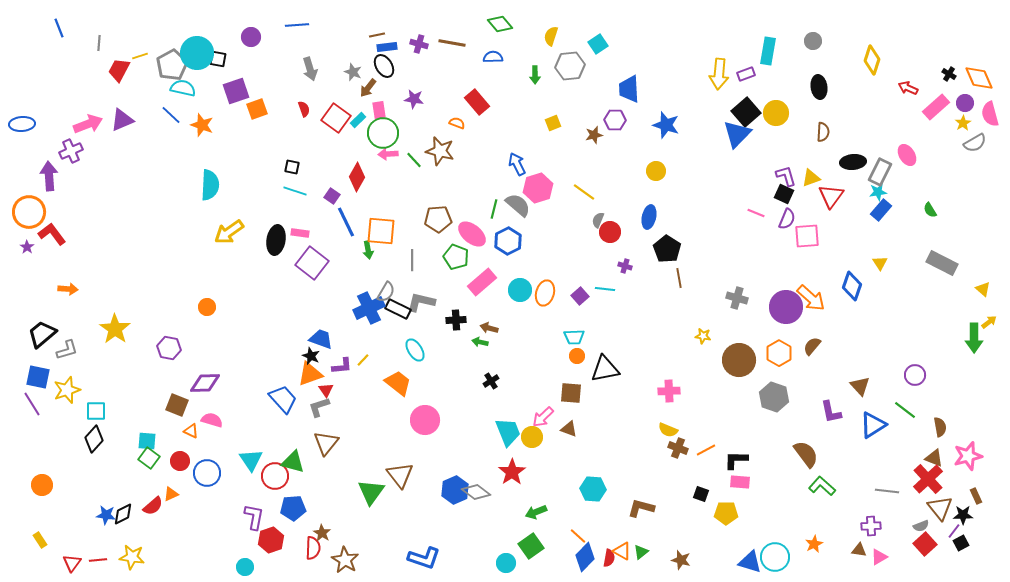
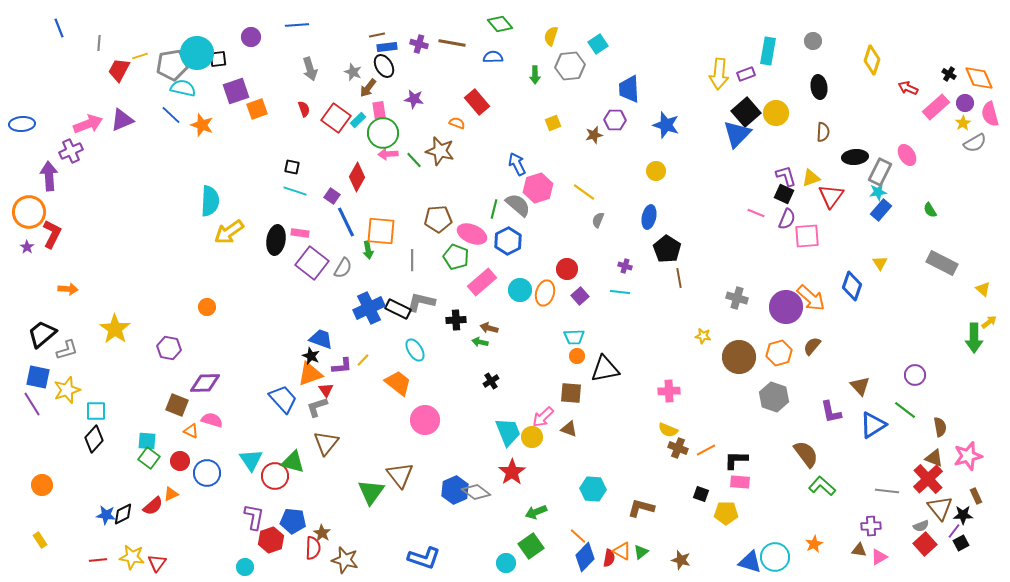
black square at (218, 59): rotated 18 degrees counterclockwise
gray pentagon at (172, 65): rotated 20 degrees clockwise
black ellipse at (853, 162): moved 2 px right, 5 px up
cyan semicircle at (210, 185): moved 16 px down
red circle at (610, 232): moved 43 px left, 37 px down
red L-shape at (52, 234): rotated 64 degrees clockwise
pink ellipse at (472, 234): rotated 16 degrees counterclockwise
cyan line at (605, 289): moved 15 px right, 3 px down
gray semicircle at (386, 292): moved 43 px left, 24 px up
orange hexagon at (779, 353): rotated 15 degrees clockwise
brown circle at (739, 360): moved 3 px up
gray L-shape at (319, 407): moved 2 px left
blue pentagon at (293, 508): moved 13 px down; rotated 10 degrees clockwise
brown star at (345, 560): rotated 16 degrees counterclockwise
red triangle at (72, 563): moved 85 px right
